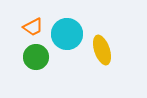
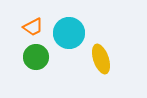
cyan circle: moved 2 px right, 1 px up
yellow ellipse: moved 1 px left, 9 px down
